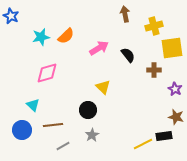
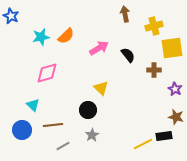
yellow triangle: moved 2 px left, 1 px down
